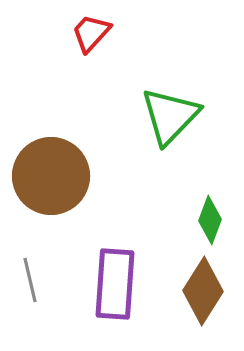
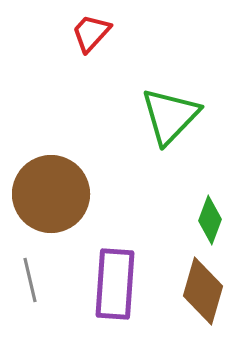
brown circle: moved 18 px down
brown diamond: rotated 16 degrees counterclockwise
